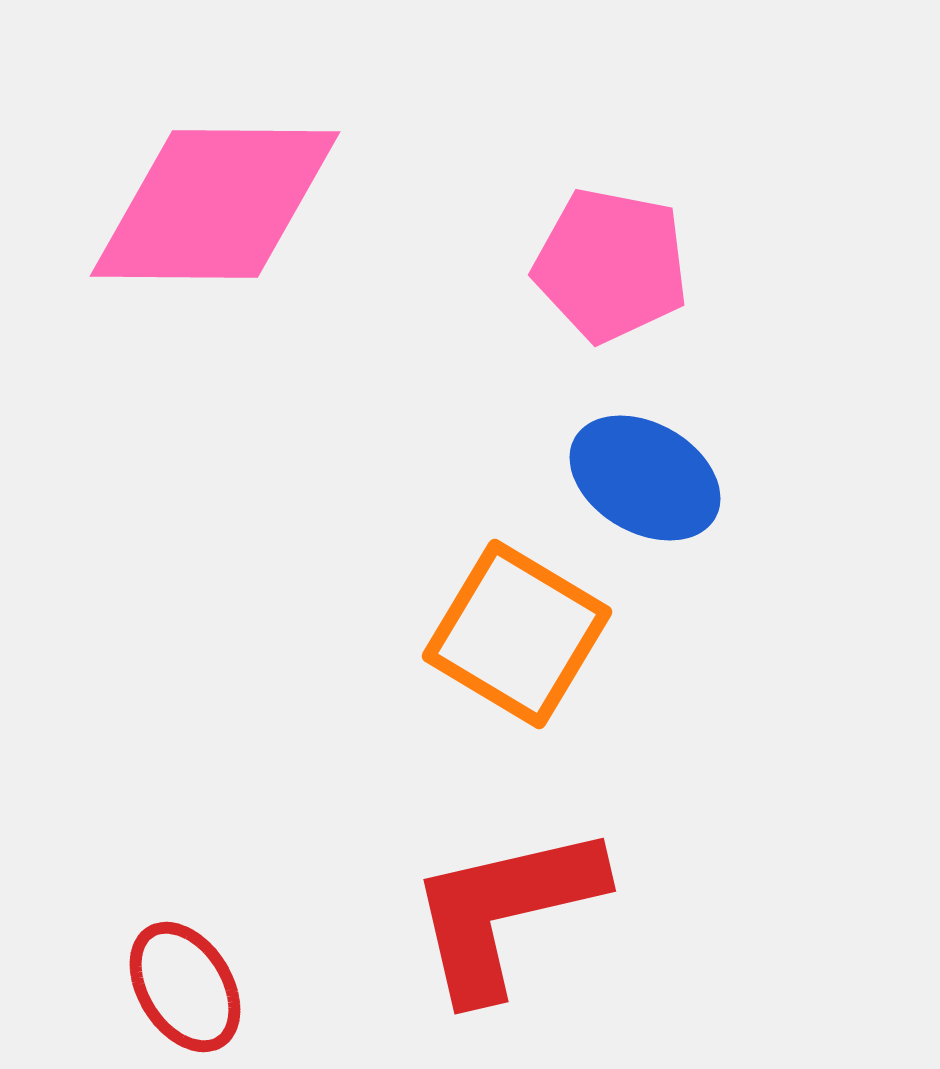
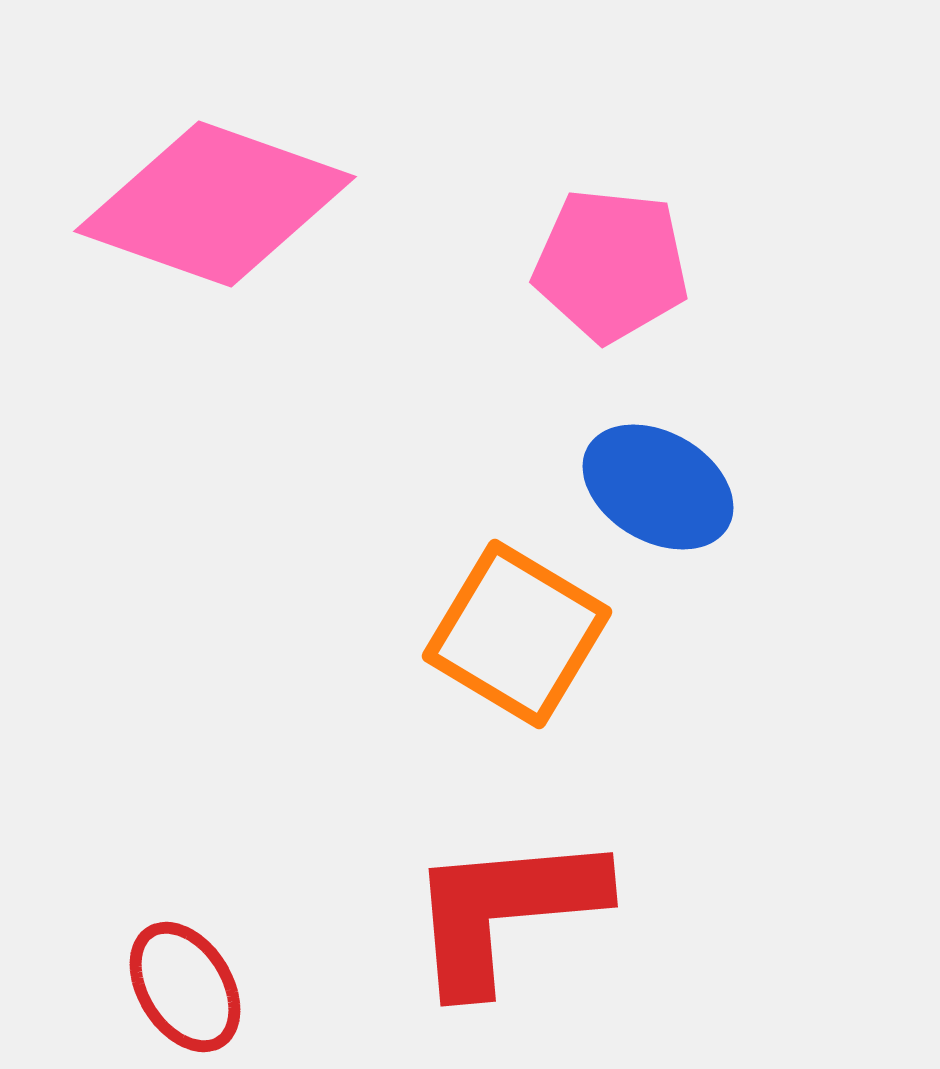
pink diamond: rotated 19 degrees clockwise
pink pentagon: rotated 5 degrees counterclockwise
blue ellipse: moved 13 px right, 9 px down
red L-shape: rotated 8 degrees clockwise
